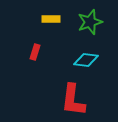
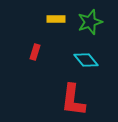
yellow rectangle: moved 5 px right
cyan diamond: rotated 45 degrees clockwise
